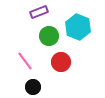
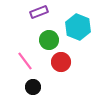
green circle: moved 4 px down
